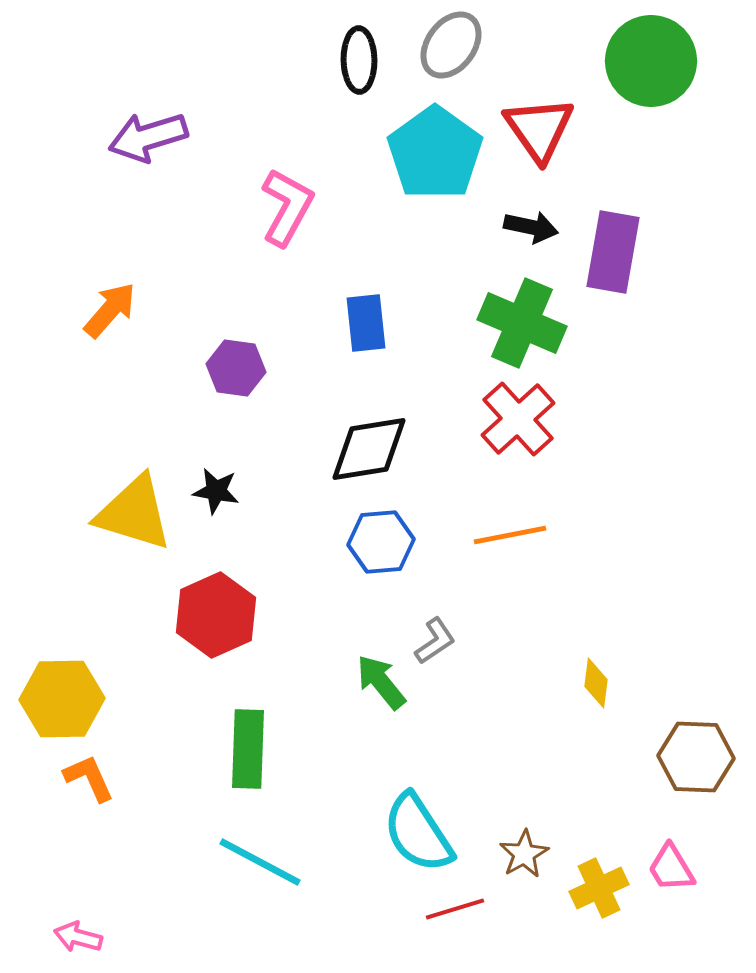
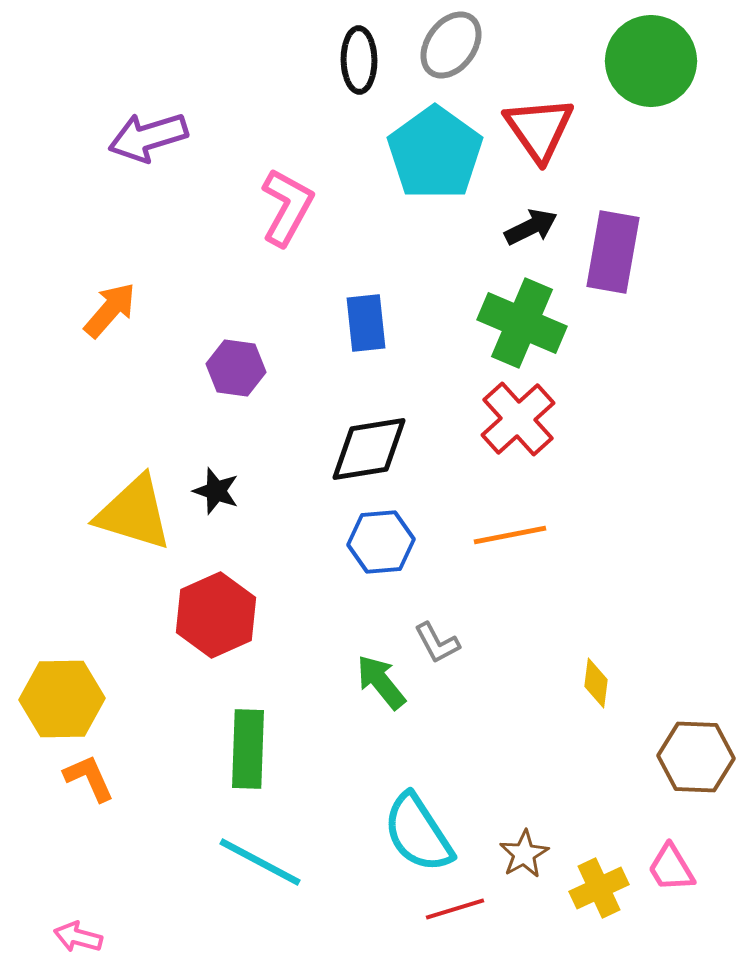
black arrow: rotated 38 degrees counterclockwise
black star: rotated 9 degrees clockwise
gray L-shape: moved 2 px right, 2 px down; rotated 96 degrees clockwise
